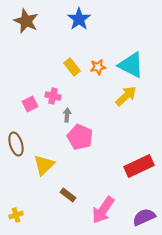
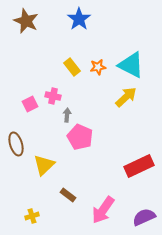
yellow arrow: moved 1 px down
yellow cross: moved 16 px right, 1 px down
